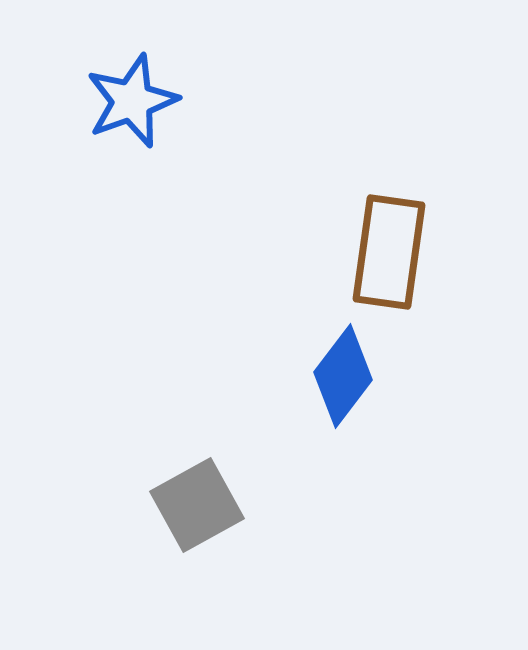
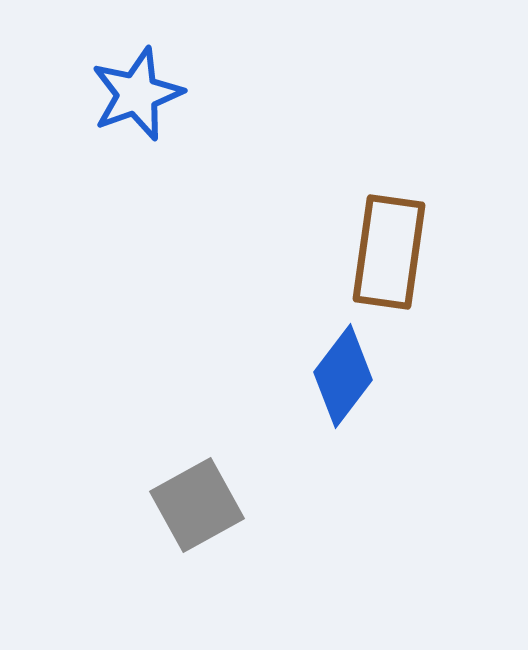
blue star: moved 5 px right, 7 px up
